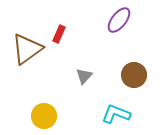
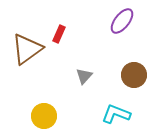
purple ellipse: moved 3 px right, 1 px down
